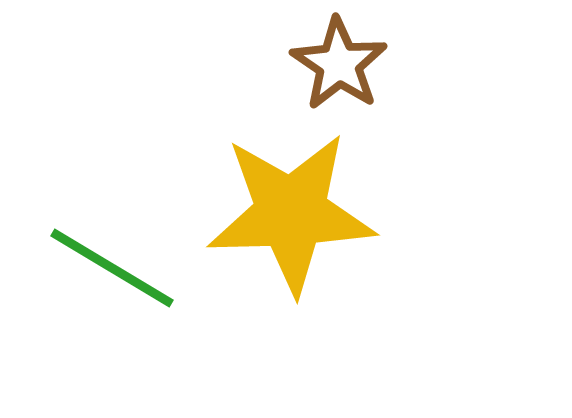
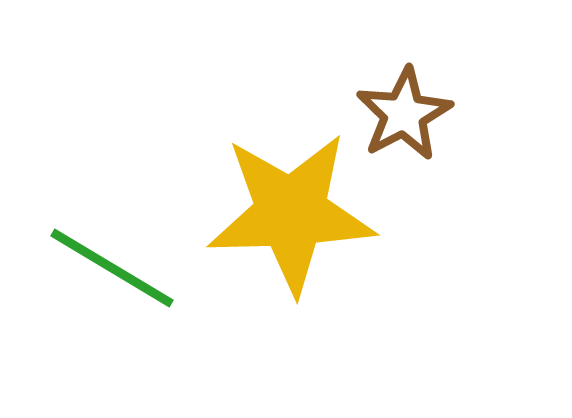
brown star: moved 65 px right, 50 px down; rotated 10 degrees clockwise
